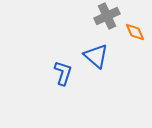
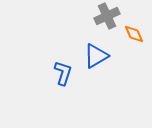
orange diamond: moved 1 px left, 2 px down
blue triangle: rotated 48 degrees clockwise
